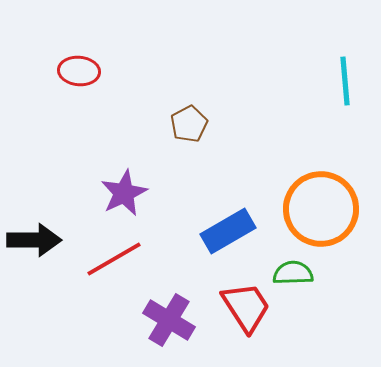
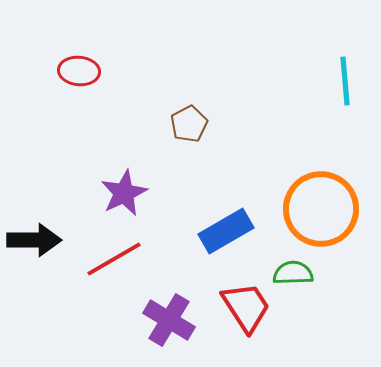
blue rectangle: moved 2 px left
